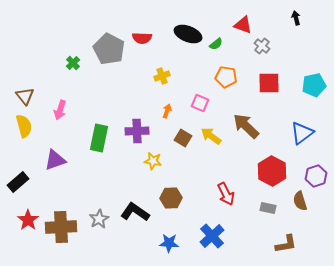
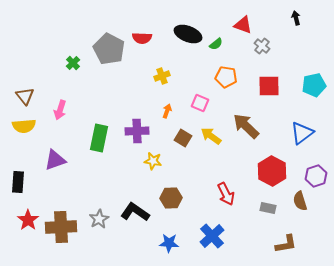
red square: moved 3 px down
yellow semicircle: rotated 100 degrees clockwise
black rectangle: rotated 45 degrees counterclockwise
